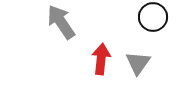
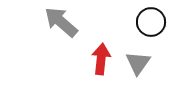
black circle: moved 2 px left, 5 px down
gray arrow: rotated 15 degrees counterclockwise
